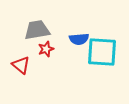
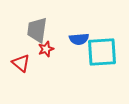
gray trapezoid: rotated 72 degrees counterclockwise
cyan square: rotated 8 degrees counterclockwise
red triangle: moved 2 px up
